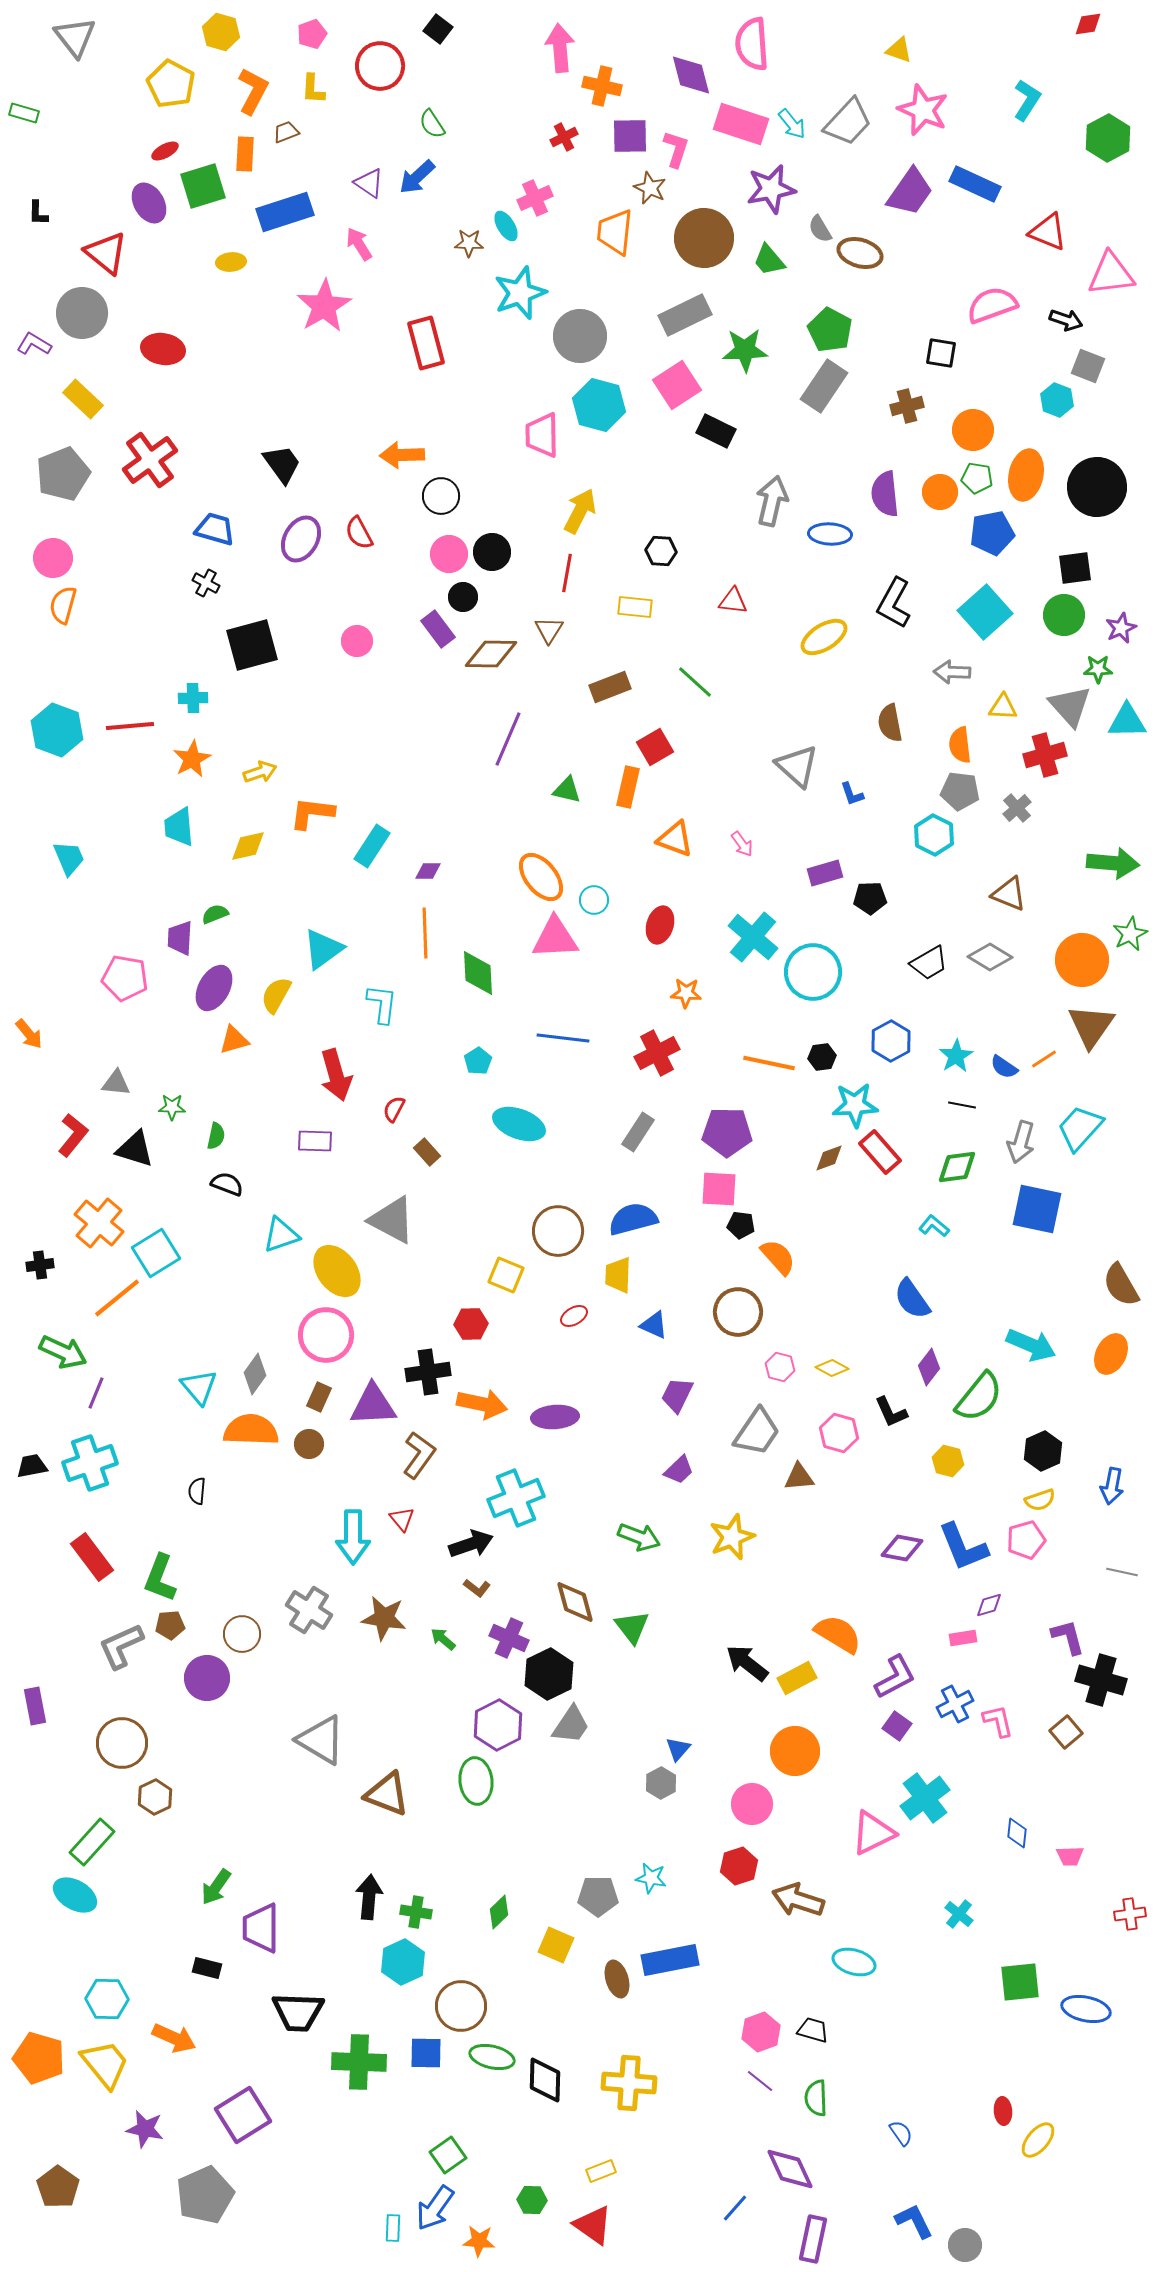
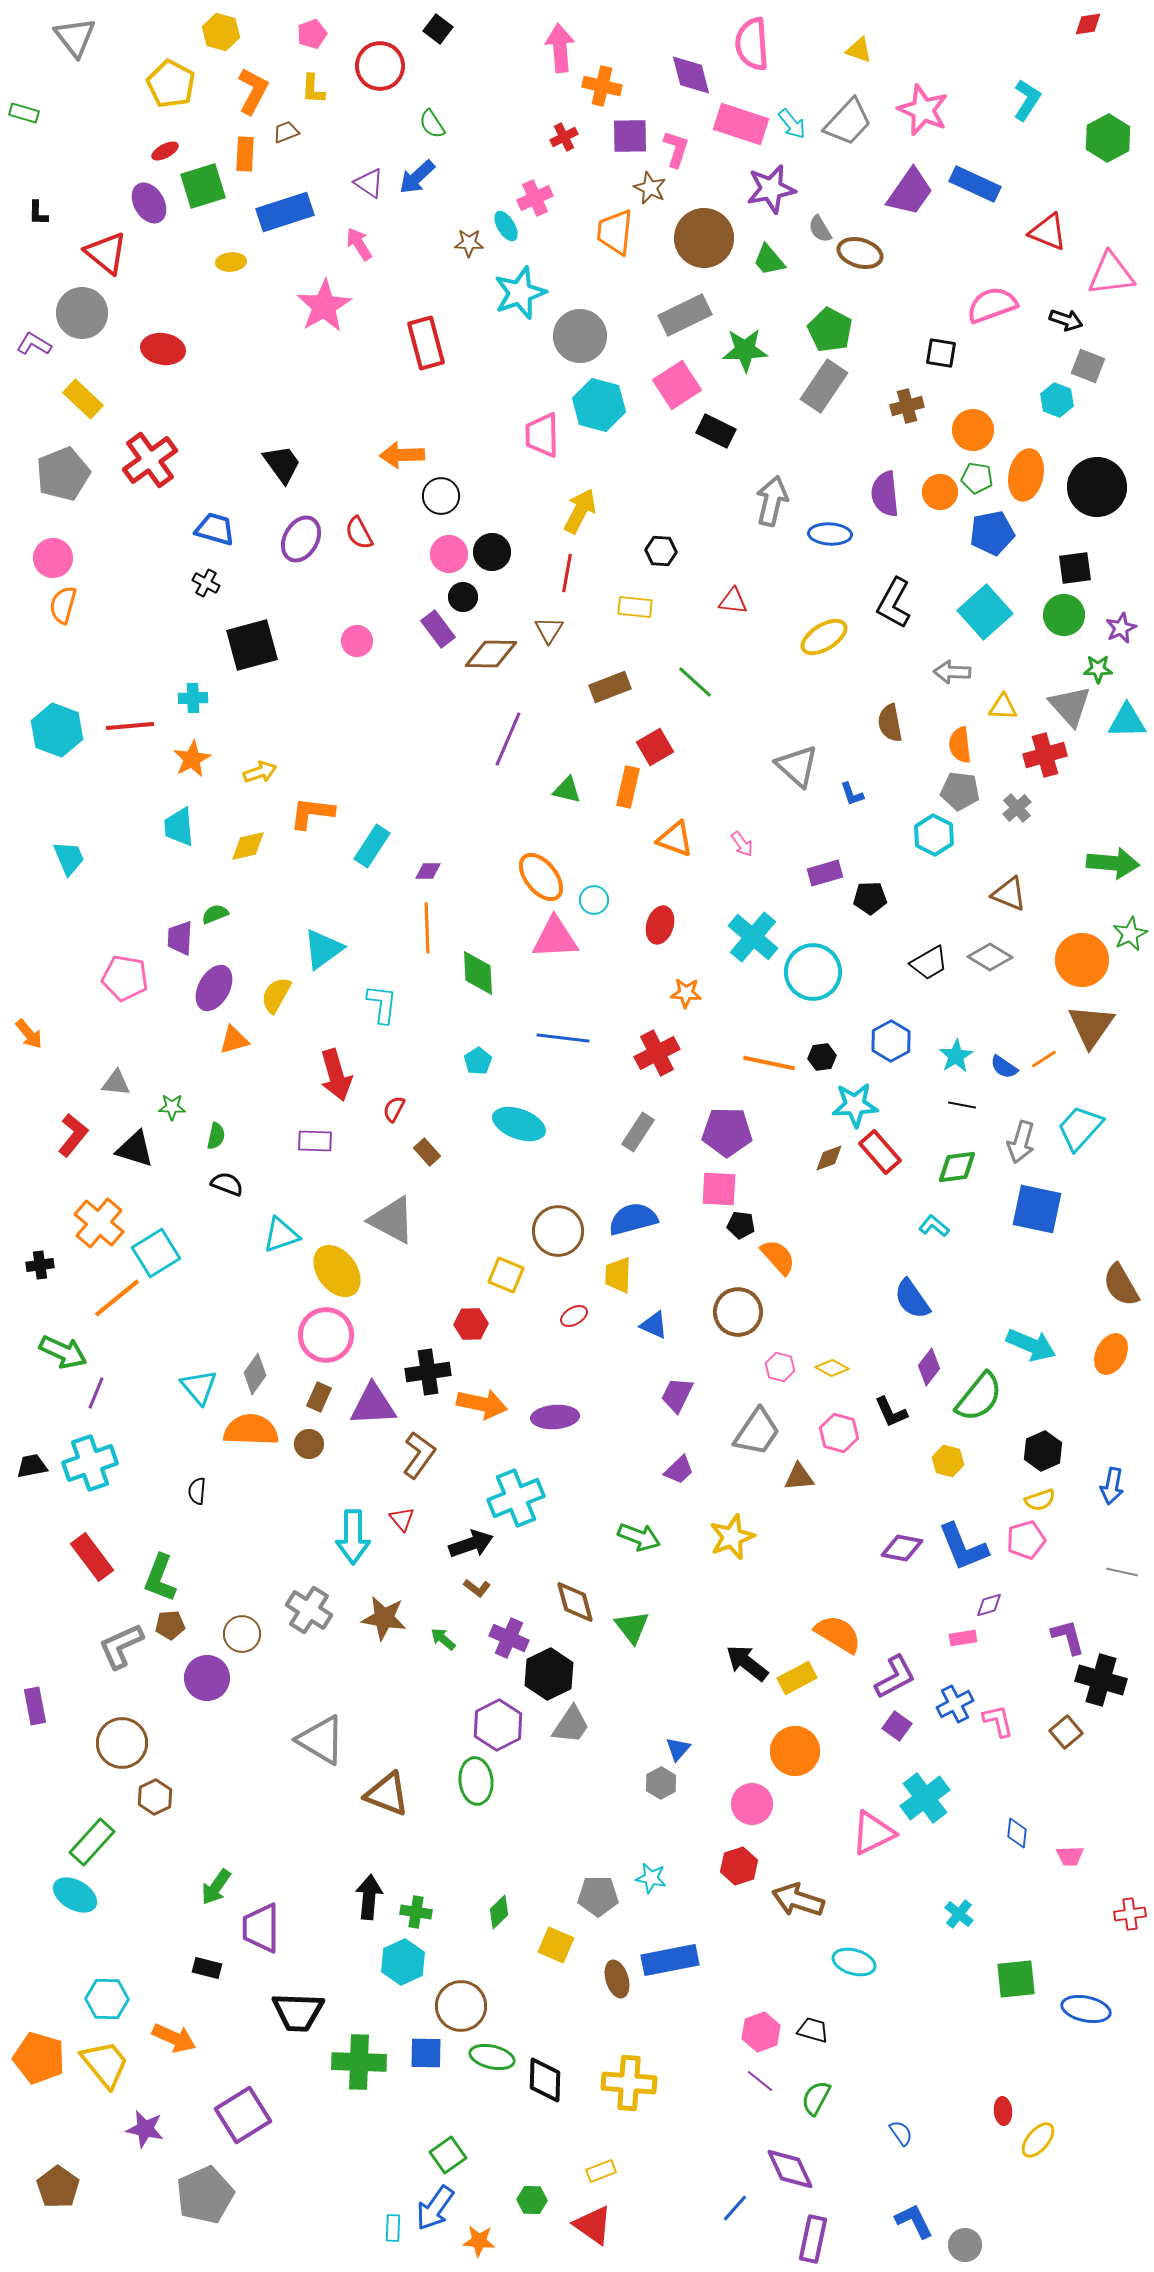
yellow triangle at (899, 50): moved 40 px left
orange line at (425, 933): moved 2 px right, 5 px up
green square at (1020, 1982): moved 4 px left, 3 px up
green semicircle at (816, 2098): rotated 30 degrees clockwise
